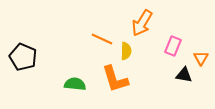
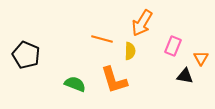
orange line: rotated 10 degrees counterclockwise
yellow semicircle: moved 4 px right
black pentagon: moved 3 px right, 2 px up
black triangle: moved 1 px right, 1 px down
orange L-shape: moved 1 px left, 1 px down
green semicircle: rotated 15 degrees clockwise
